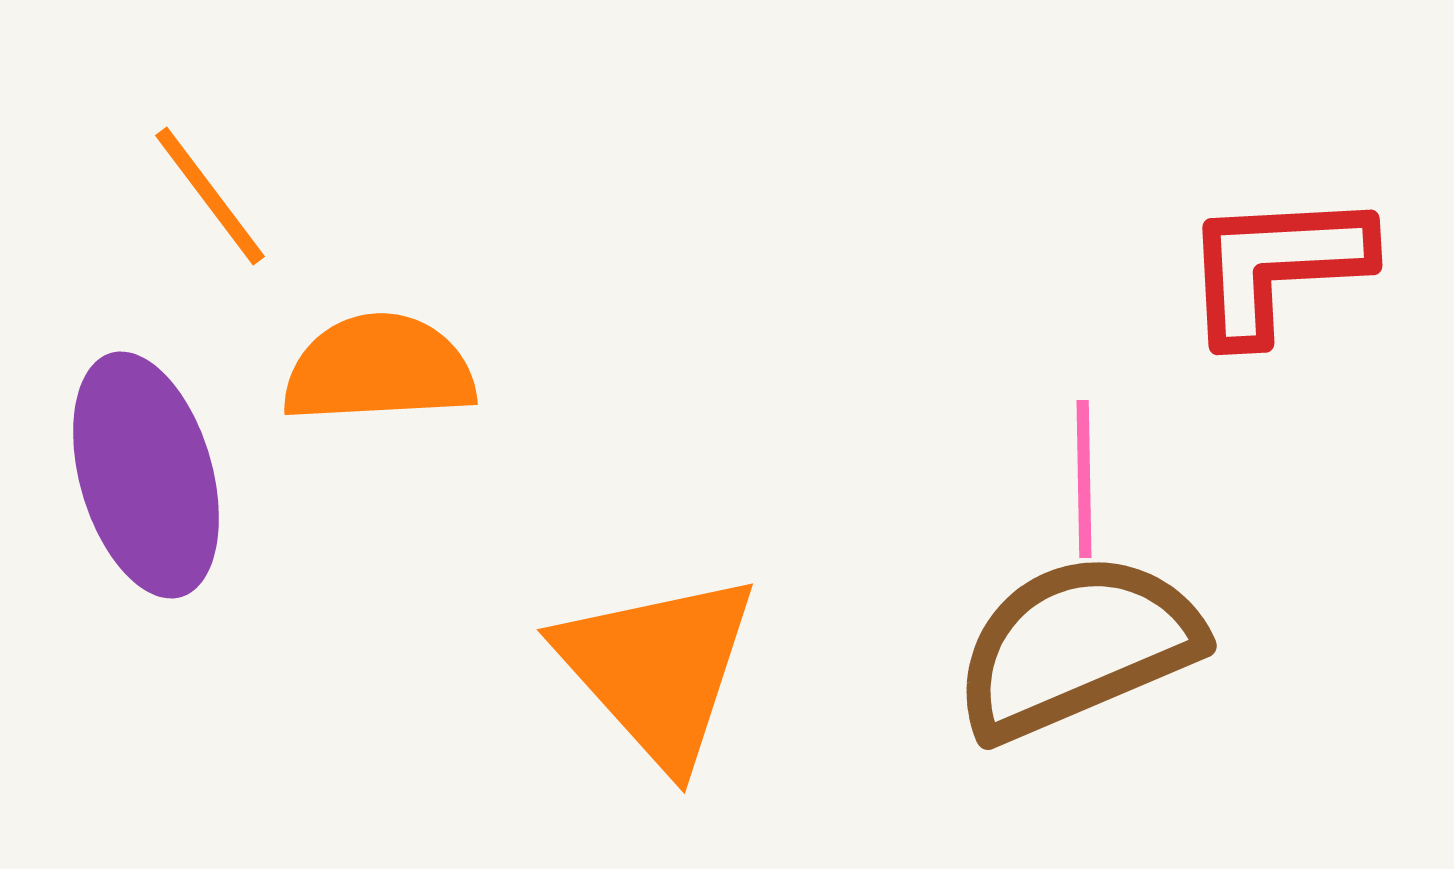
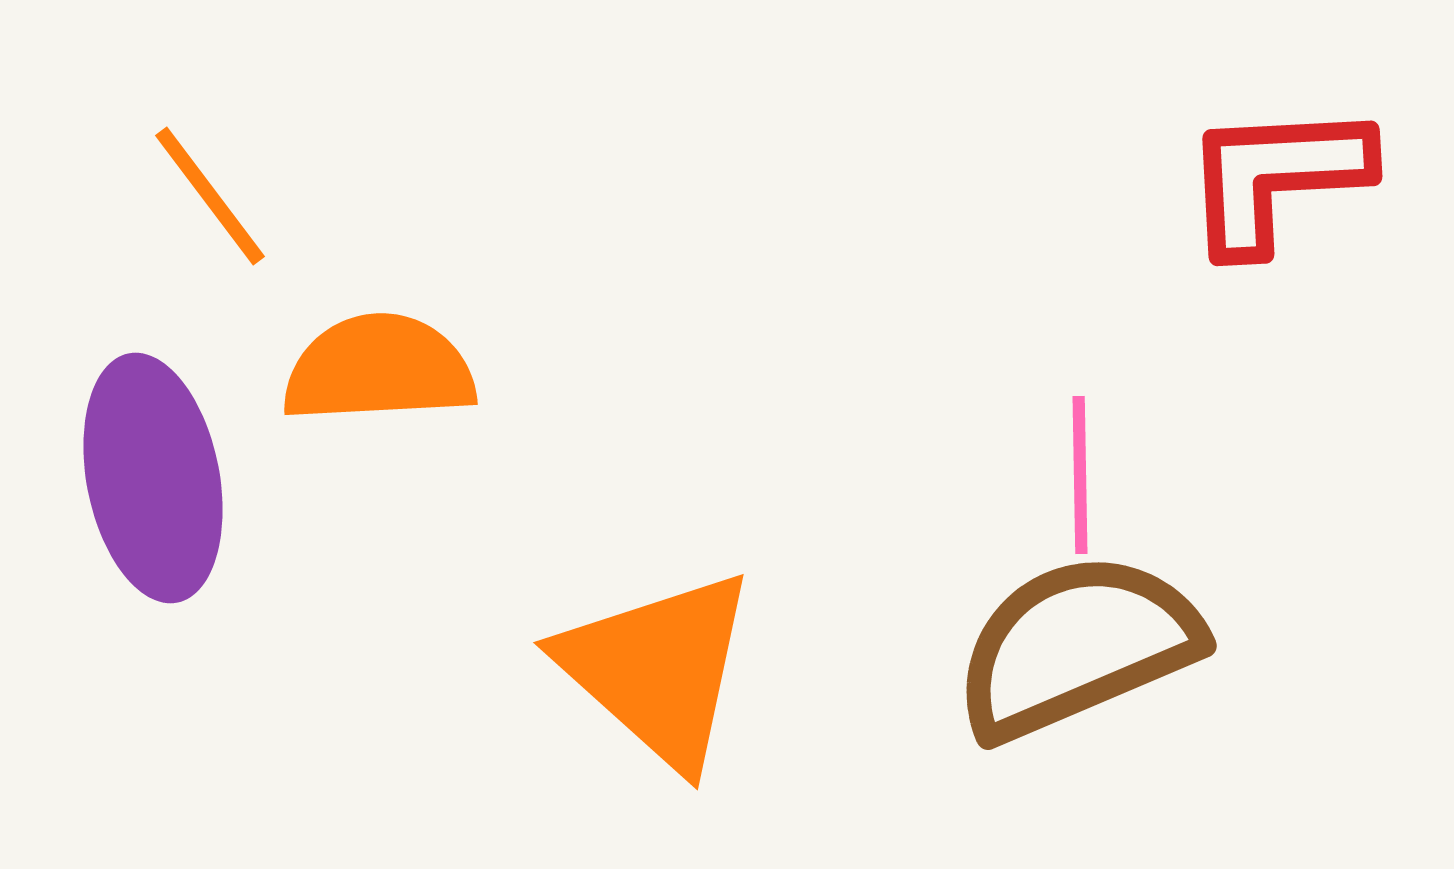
red L-shape: moved 89 px up
purple ellipse: moved 7 px right, 3 px down; rotated 5 degrees clockwise
pink line: moved 4 px left, 4 px up
orange triangle: rotated 6 degrees counterclockwise
